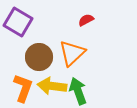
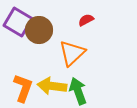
brown circle: moved 27 px up
